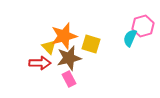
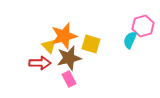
cyan semicircle: moved 2 px down
yellow triangle: moved 1 px up
